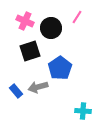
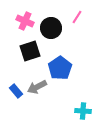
gray arrow: moved 1 px left; rotated 12 degrees counterclockwise
